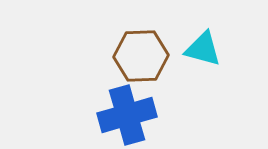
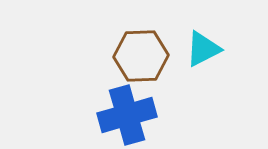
cyan triangle: rotated 42 degrees counterclockwise
